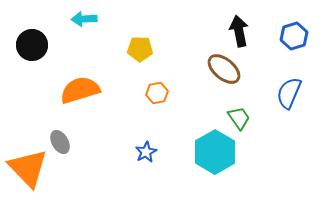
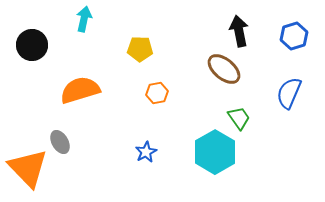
cyan arrow: rotated 105 degrees clockwise
